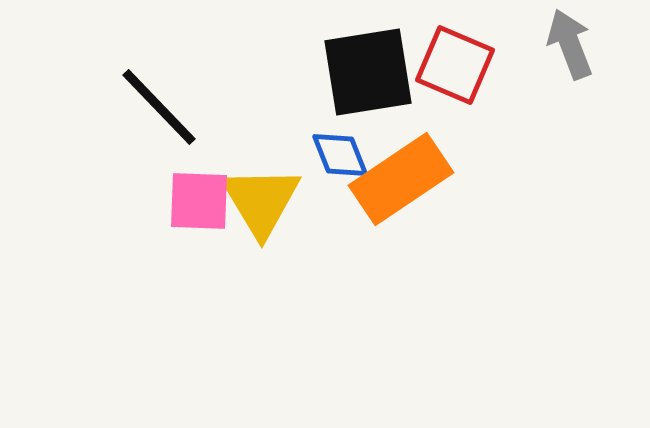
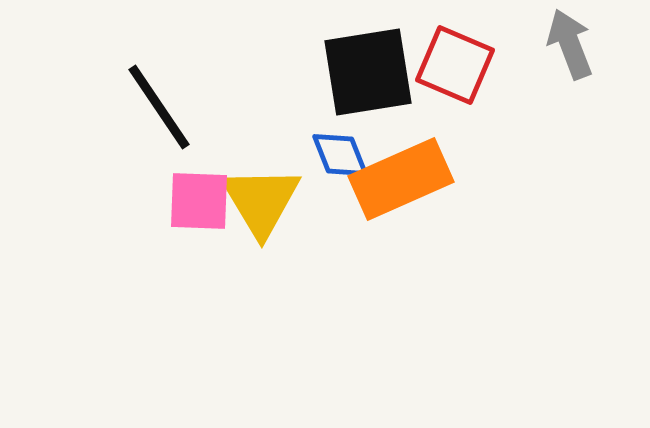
black line: rotated 10 degrees clockwise
orange rectangle: rotated 10 degrees clockwise
